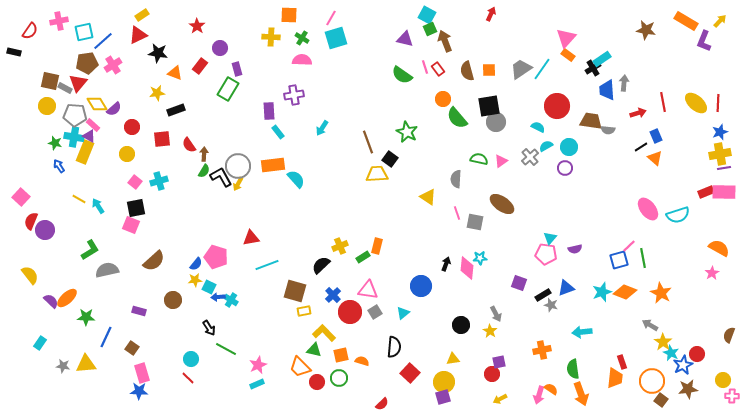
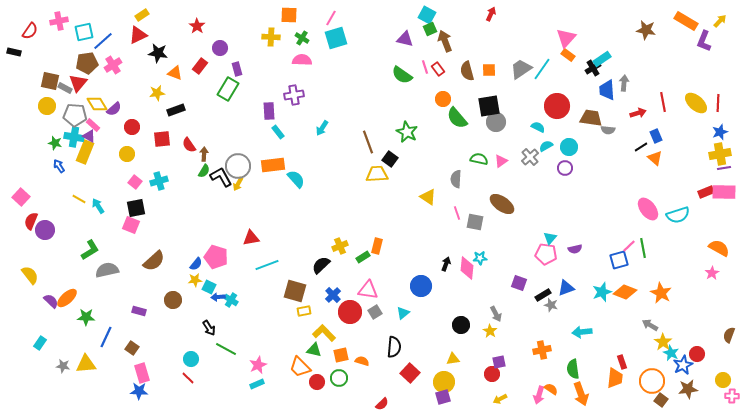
brown trapezoid at (591, 121): moved 3 px up
green line at (643, 258): moved 10 px up
